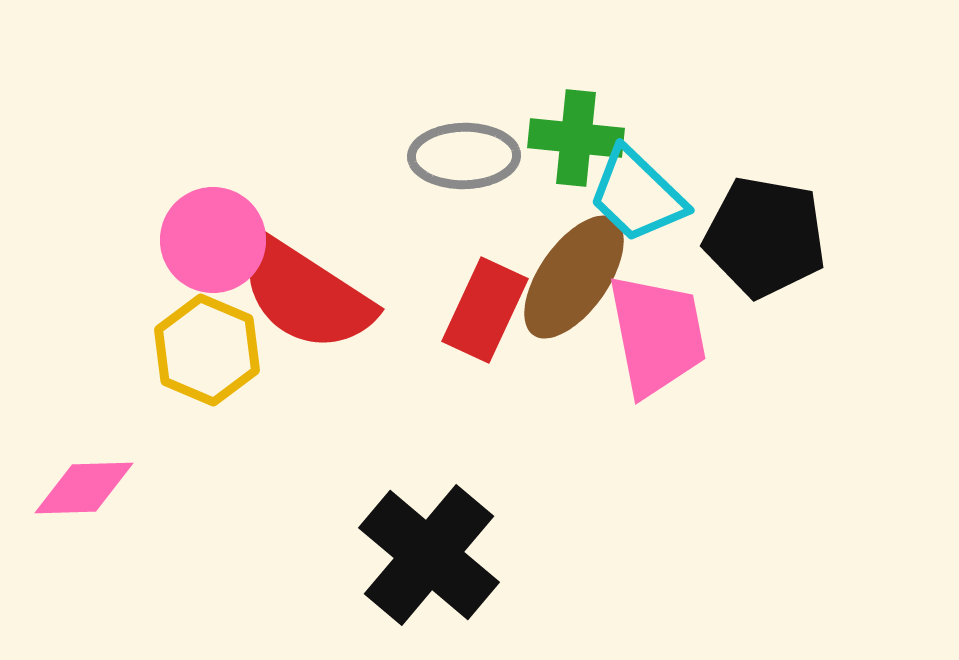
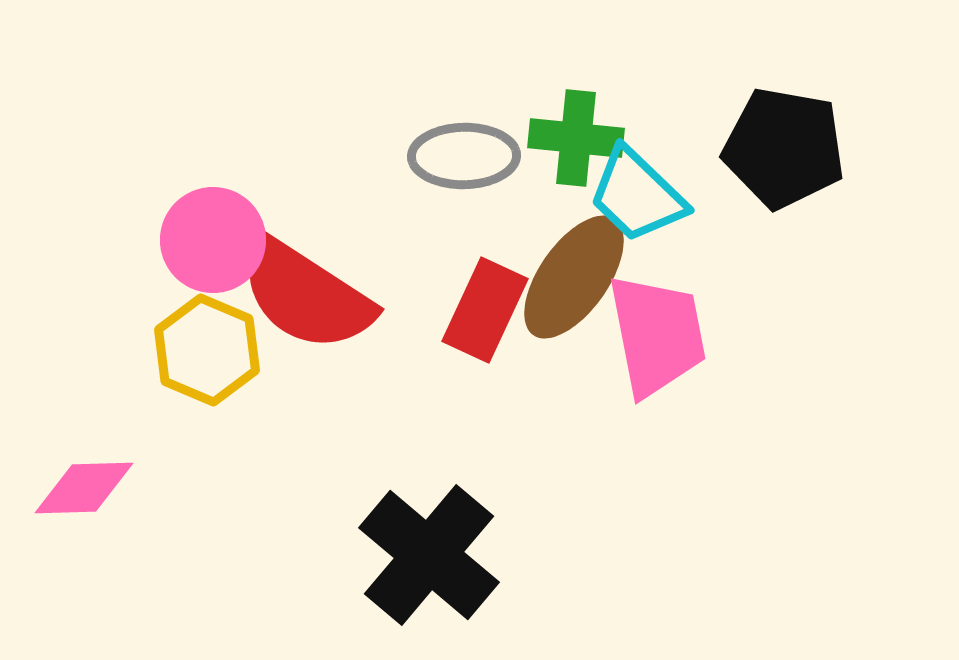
black pentagon: moved 19 px right, 89 px up
